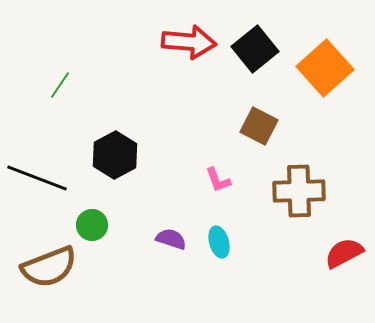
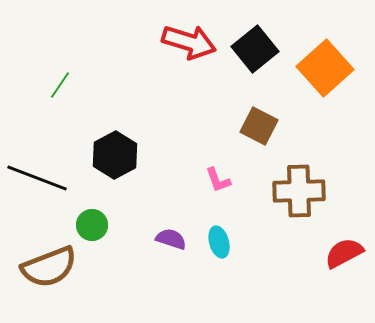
red arrow: rotated 12 degrees clockwise
